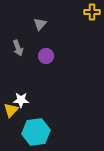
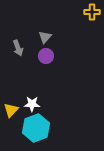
gray triangle: moved 5 px right, 13 px down
white star: moved 11 px right, 4 px down
cyan hexagon: moved 4 px up; rotated 12 degrees counterclockwise
